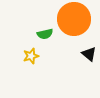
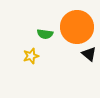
orange circle: moved 3 px right, 8 px down
green semicircle: rotated 21 degrees clockwise
